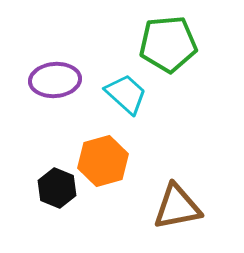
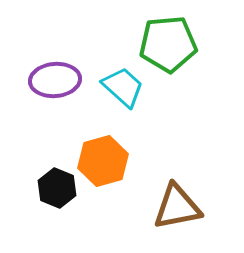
cyan trapezoid: moved 3 px left, 7 px up
